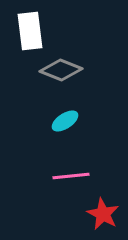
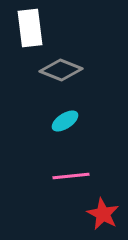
white rectangle: moved 3 px up
